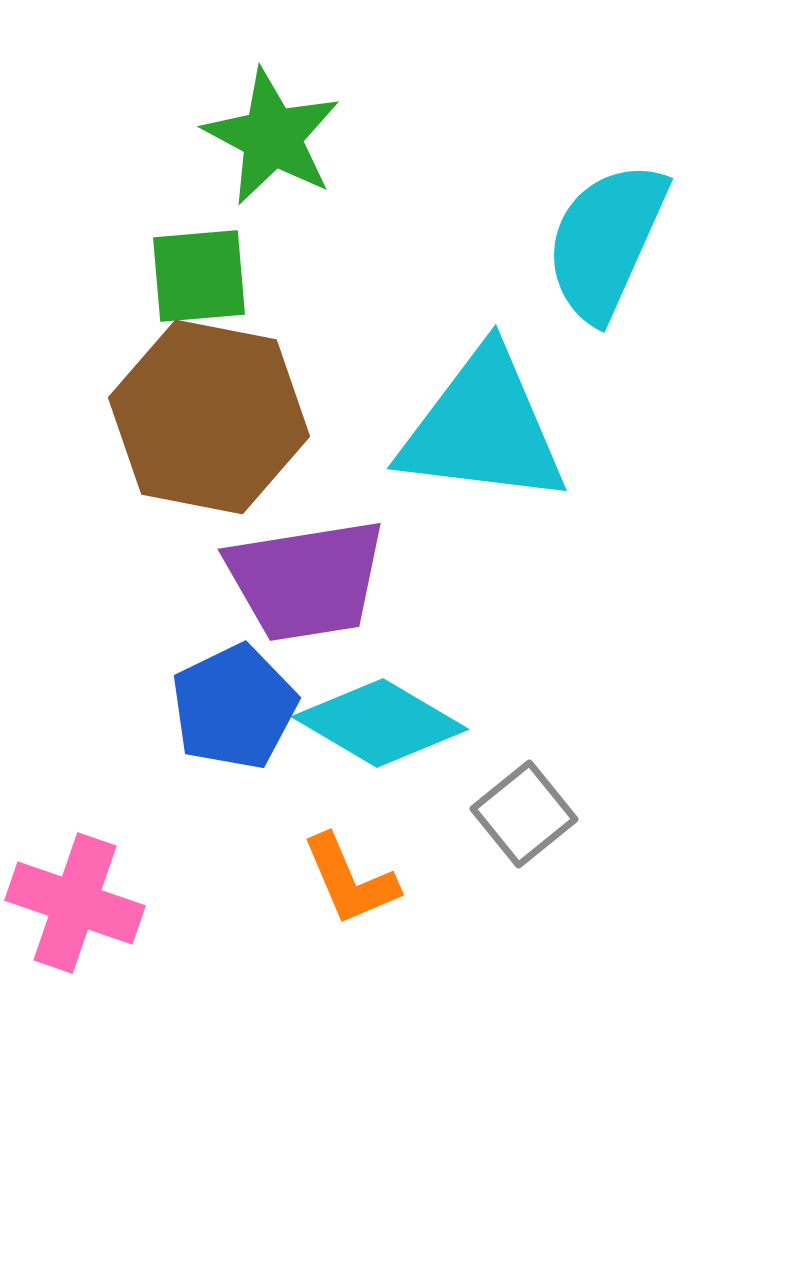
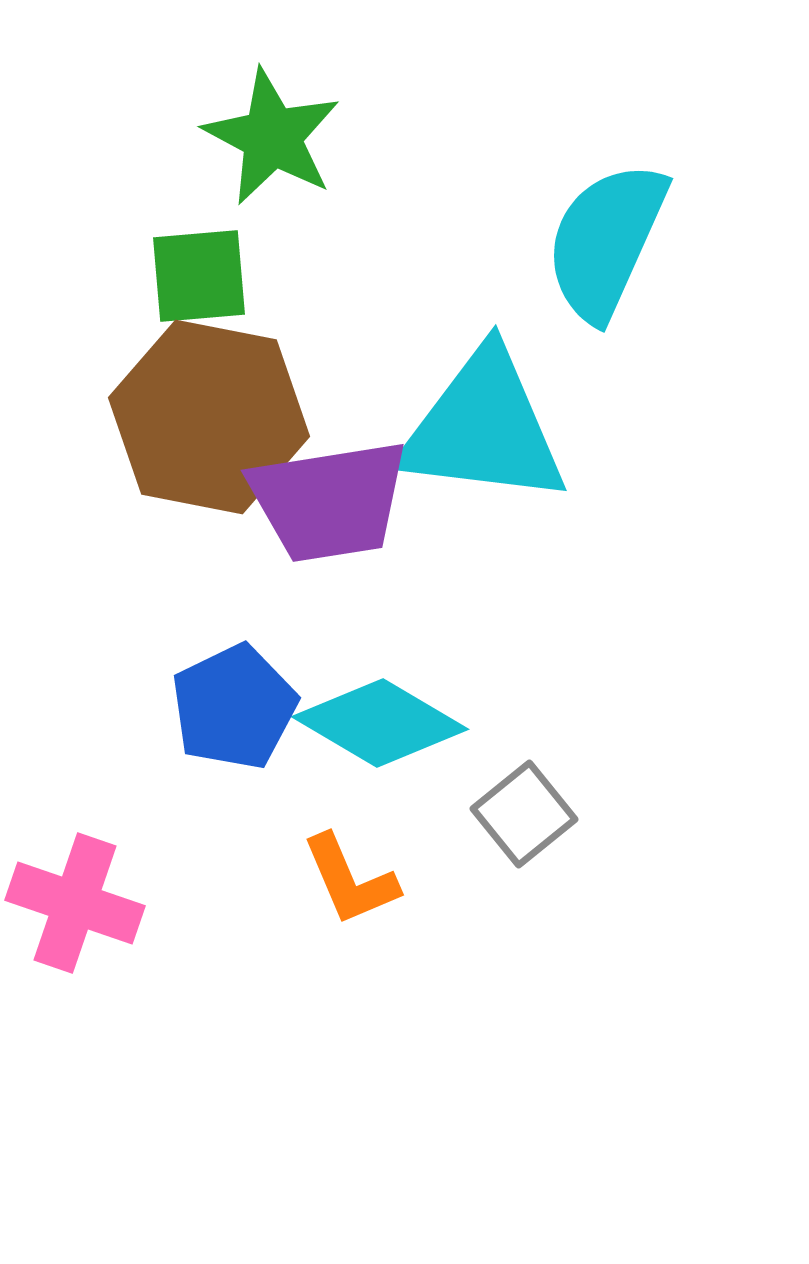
purple trapezoid: moved 23 px right, 79 px up
